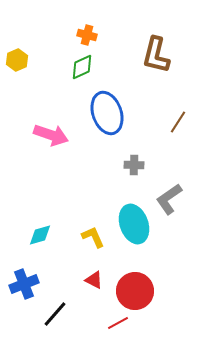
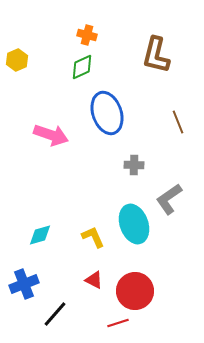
brown line: rotated 55 degrees counterclockwise
red line: rotated 10 degrees clockwise
